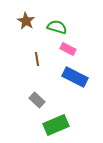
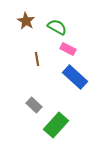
green semicircle: rotated 12 degrees clockwise
blue rectangle: rotated 15 degrees clockwise
gray rectangle: moved 3 px left, 5 px down
green rectangle: rotated 25 degrees counterclockwise
